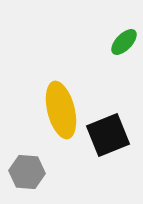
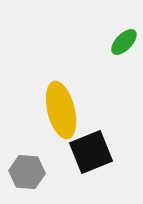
black square: moved 17 px left, 17 px down
